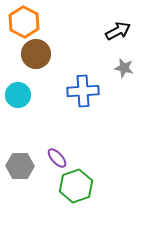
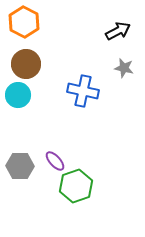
brown circle: moved 10 px left, 10 px down
blue cross: rotated 16 degrees clockwise
purple ellipse: moved 2 px left, 3 px down
